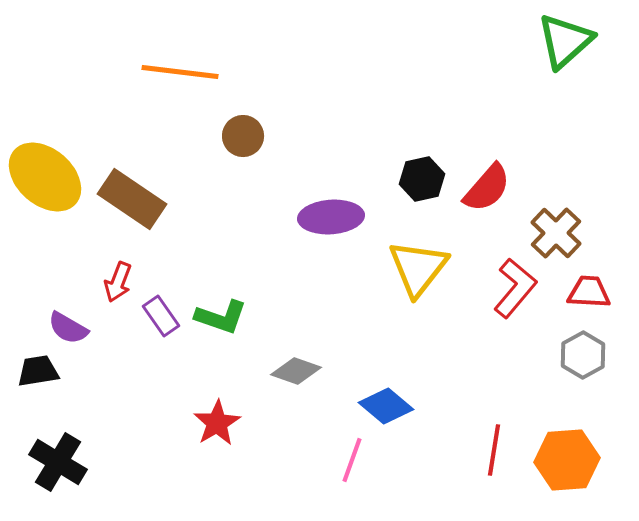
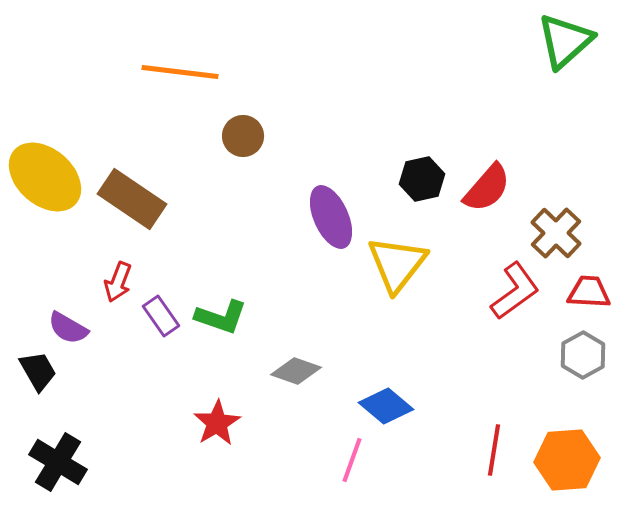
purple ellipse: rotated 70 degrees clockwise
yellow triangle: moved 21 px left, 4 px up
red L-shape: moved 3 px down; rotated 14 degrees clockwise
black trapezoid: rotated 69 degrees clockwise
